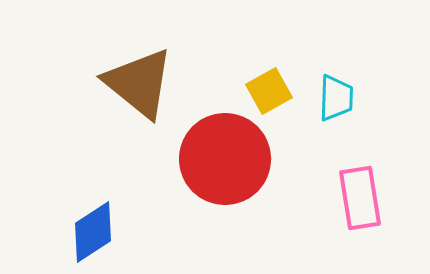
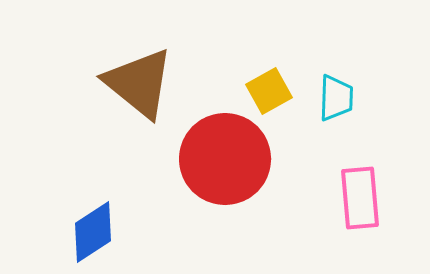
pink rectangle: rotated 4 degrees clockwise
